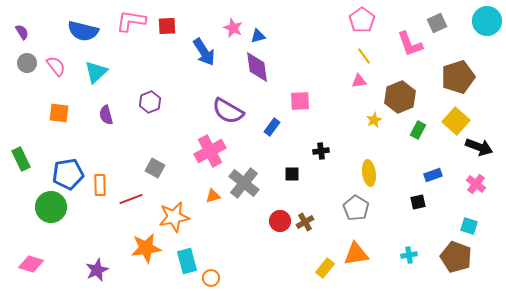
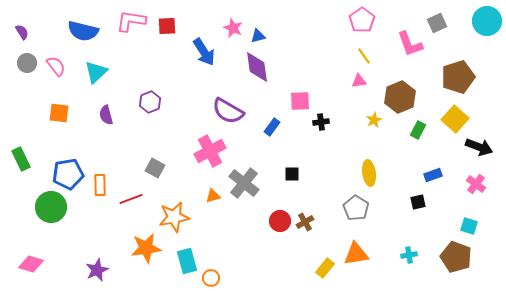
yellow square at (456, 121): moved 1 px left, 2 px up
black cross at (321, 151): moved 29 px up
